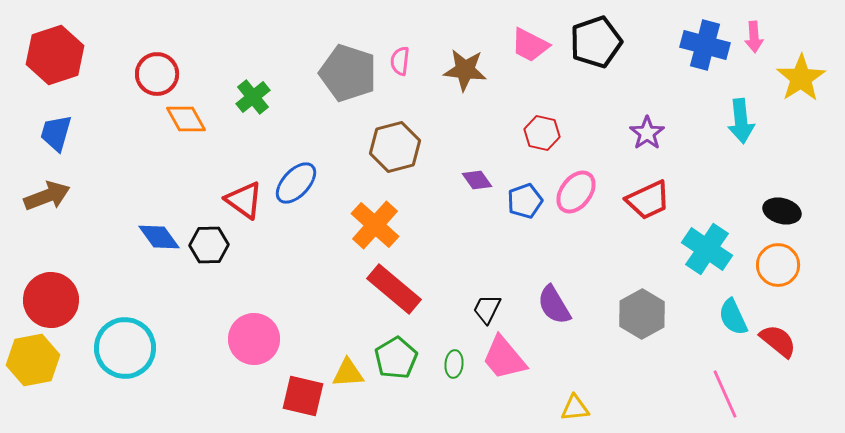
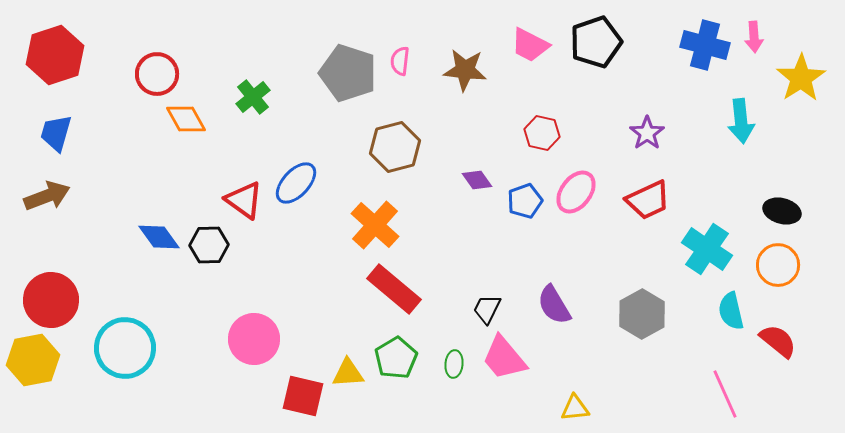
cyan semicircle at (733, 317): moved 2 px left, 6 px up; rotated 12 degrees clockwise
